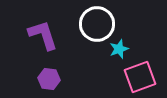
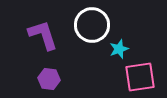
white circle: moved 5 px left, 1 px down
pink square: rotated 12 degrees clockwise
